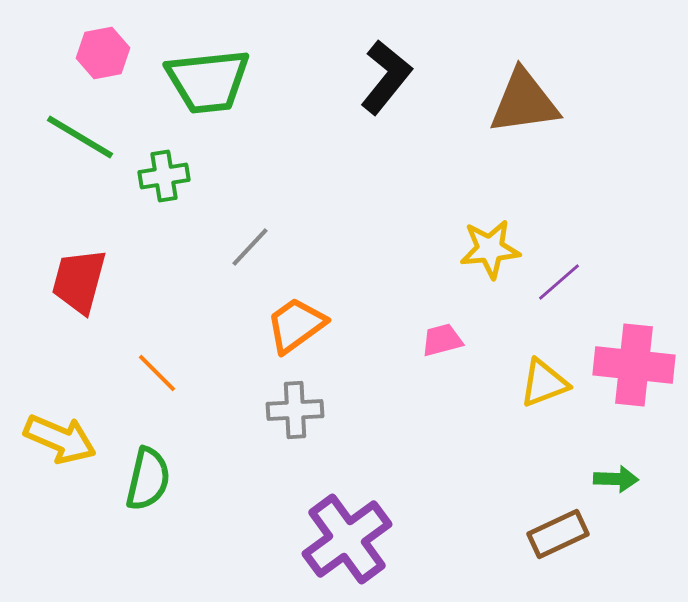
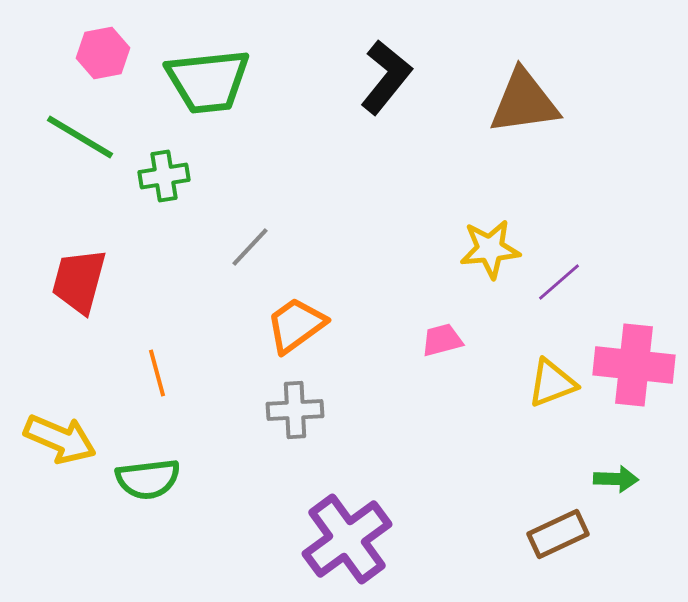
orange line: rotated 30 degrees clockwise
yellow triangle: moved 8 px right
green semicircle: rotated 70 degrees clockwise
